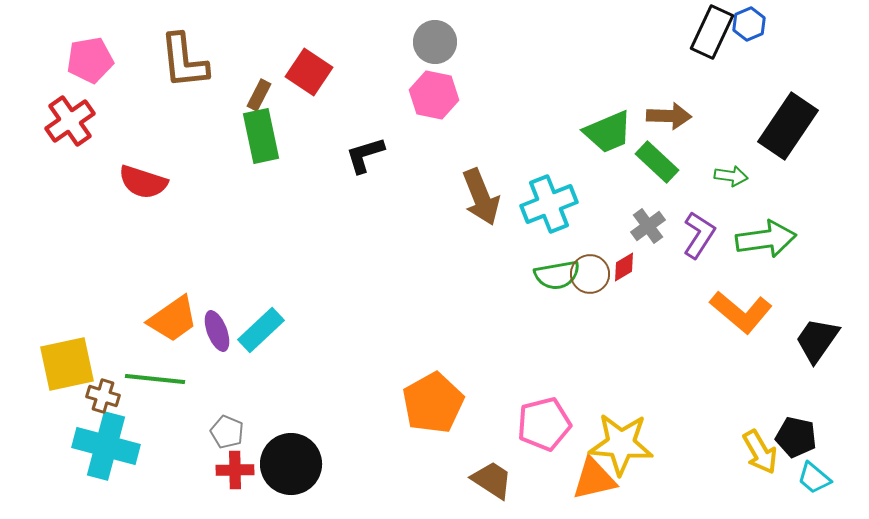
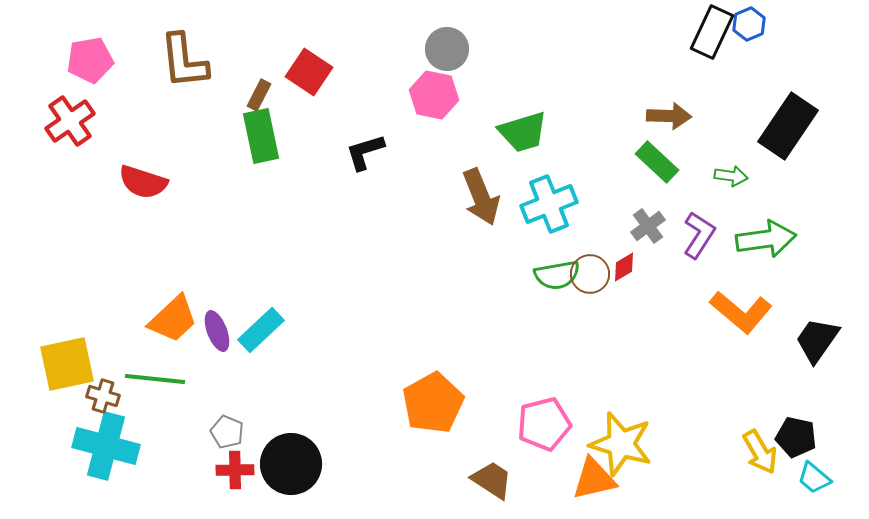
gray circle at (435, 42): moved 12 px right, 7 px down
green trapezoid at (608, 132): moved 85 px left; rotated 6 degrees clockwise
black L-shape at (365, 155): moved 3 px up
orange trapezoid at (173, 319): rotated 8 degrees counterclockwise
yellow star at (621, 444): rotated 12 degrees clockwise
